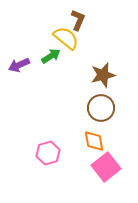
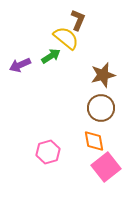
purple arrow: moved 1 px right
pink hexagon: moved 1 px up
